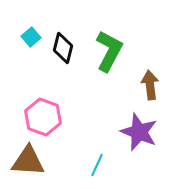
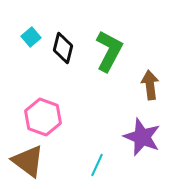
purple star: moved 3 px right, 5 px down
brown triangle: rotated 33 degrees clockwise
